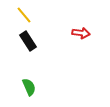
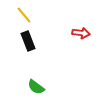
black rectangle: rotated 12 degrees clockwise
green semicircle: moved 7 px right; rotated 150 degrees clockwise
